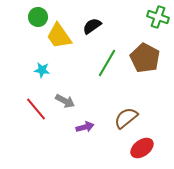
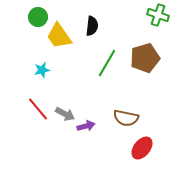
green cross: moved 2 px up
black semicircle: rotated 132 degrees clockwise
brown pentagon: rotated 28 degrees clockwise
cyan star: rotated 21 degrees counterclockwise
gray arrow: moved 13 px down
red line: moved 2 px right
brown semicircle: rotated 130 degrees counterclockwise
purple arrow: moved 1 px right, 1 px up
red ellipse: rotated 15 degrees counterclockwise
